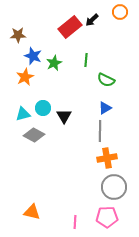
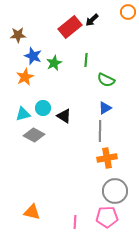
orange circle: moved 8 px right
black triangle: rotated 28 degrees counterclockwise
gray circle: moved 1 px right, 4 px down
